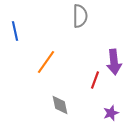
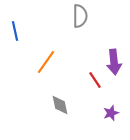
red line: rotated 54 degrees counterclockwise
